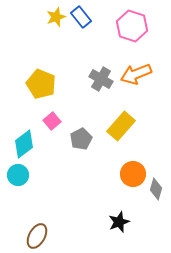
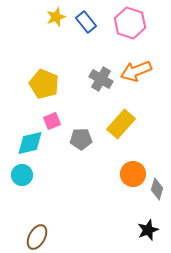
blue rectangle: moved 5 px right, 5 px down
pink hexagon: moved 2 px left, 3 px up
orange arrow: moved 3 px up
yellow pentagon: moved 3 px right
pink square: rotated 18 degrees clockwise
yellow rectangle: moved 2 px up
gray pentagon: rotated 25 degrees clockwise
cyan diamond: moved 6 px right, 1 px up; rotated 24 degrees clockwise
cyan circle: moved 4 px right
gray diamond: moved 1 px right
black star: moved 29 px right, 8 px down
brown ellipse: moved 1 px down
